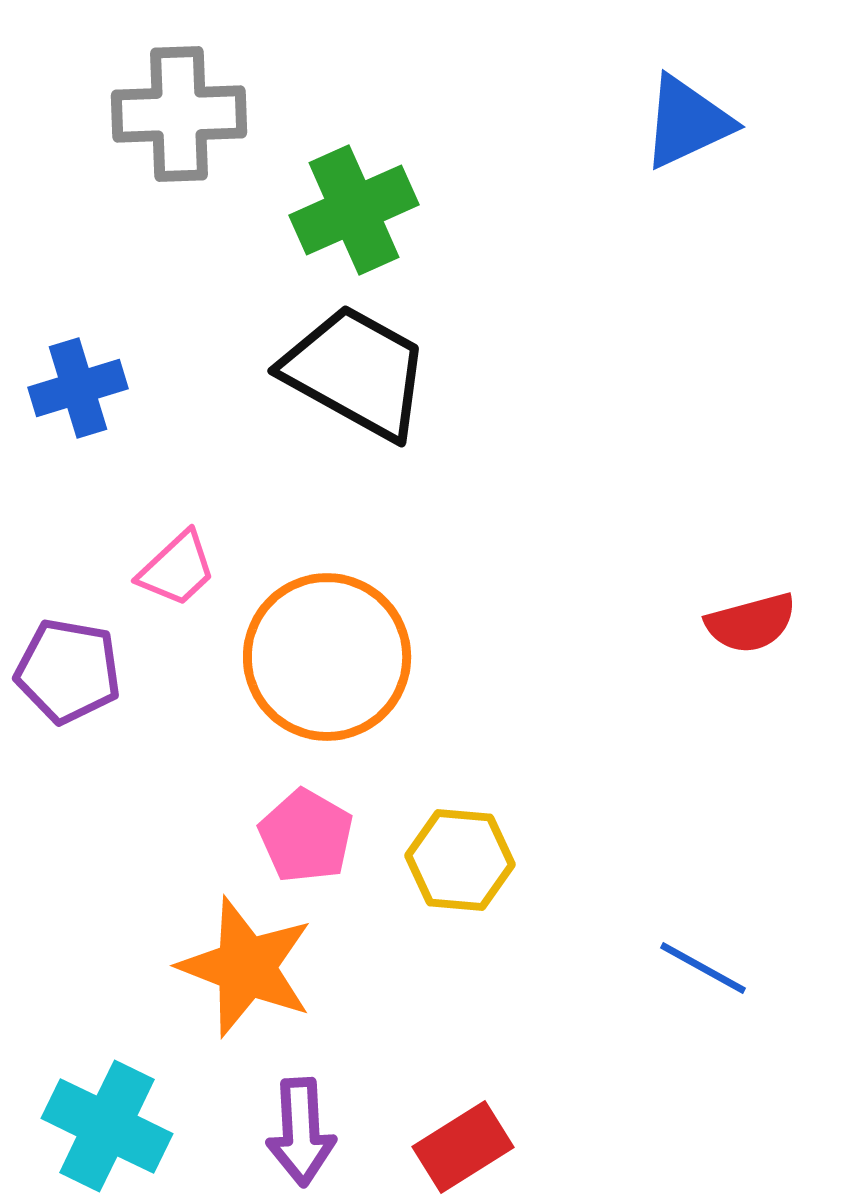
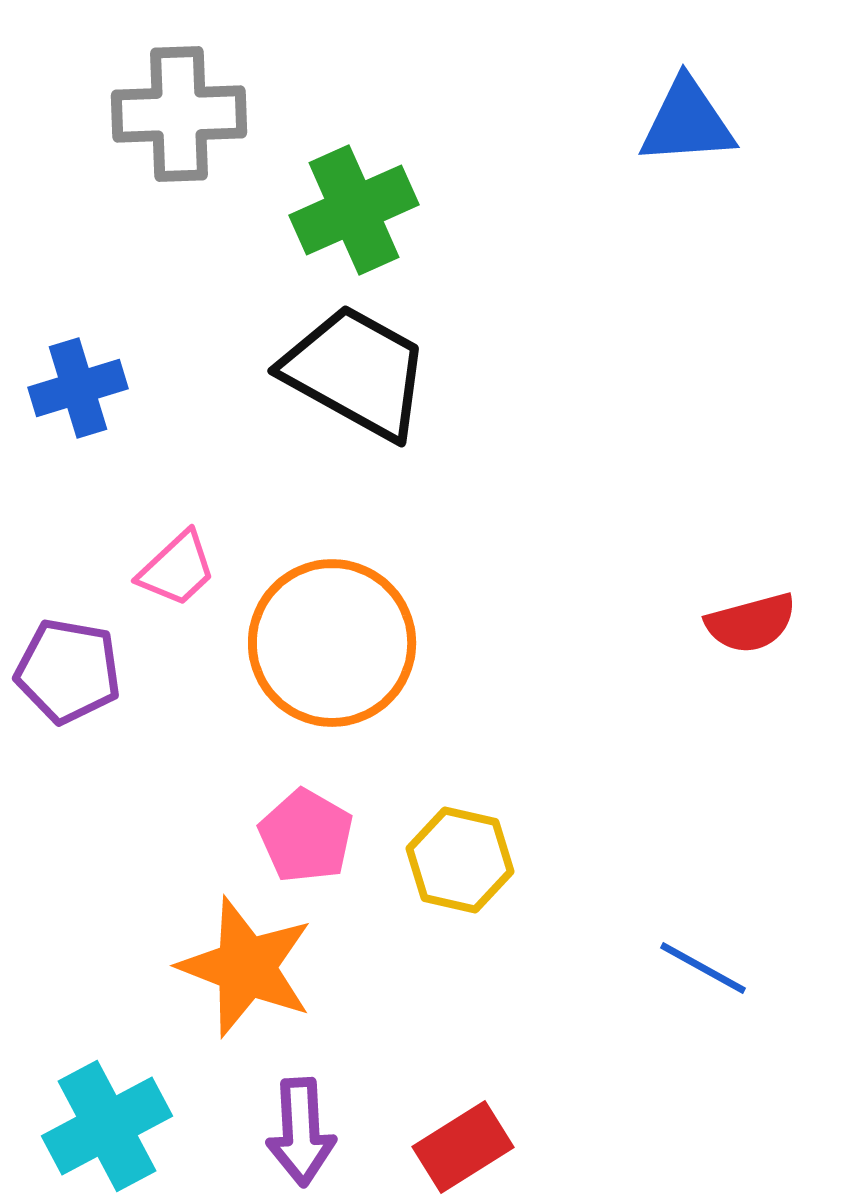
blue triangle: rotated 21 degrees clockwise
orange circle: moved 5 px right, 14 px up
yellow hexagon: rotated 8 degrees clockwise
cyan cross: rotated 36 degrees clockwise
